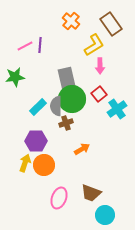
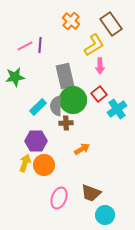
gray rectangle: moved 2 px left, 4 px up
green circle: moved 1 px right, 1 px down
brown cross: rotated 16 degrees clockwise
